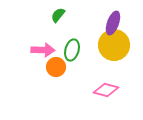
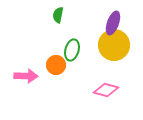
green semicircle: rotated 28 degrees counterclockwise
pink arrow: moved 17 px left, 26 px down
orange circle: moved 2 px up
